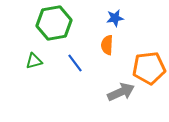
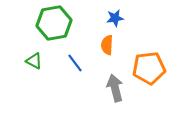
green triangle: rotated 42 degrees clockwise
gray arrow: moved 6 px left, 4 px up; rotated 80 degrees counterclockwise
